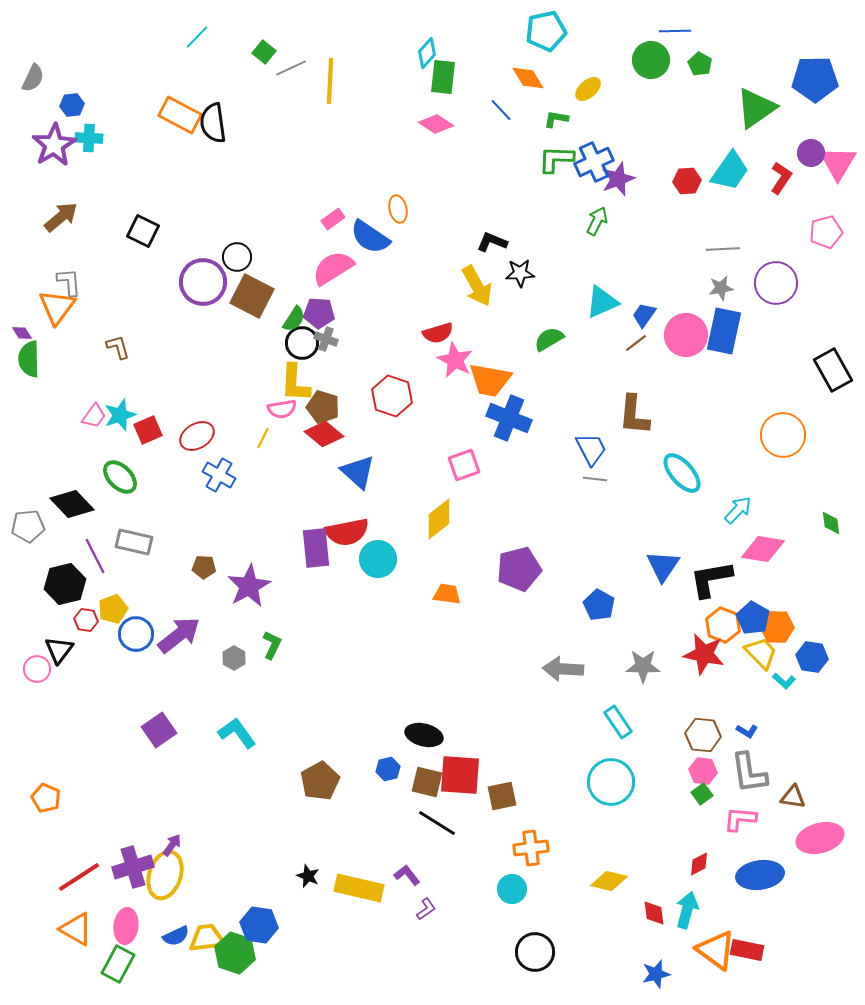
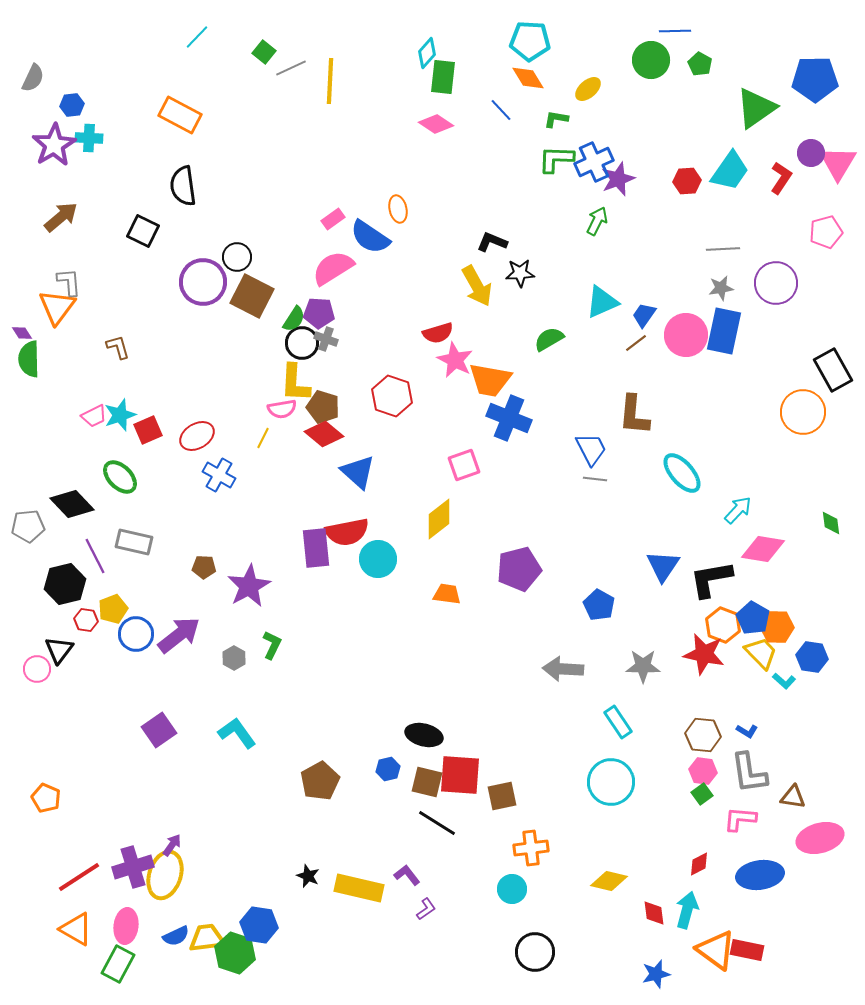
cyan pentagon at (546, 31): moved 16 px left, 10 px down; rotated 15 degrees clockwise
black semicircle at (213, 123): moved 30 px left, 63 px down
pink trapezoid at (94, 416): rotated 28 degrees clockwise
orange circle at (783, 435): moved 20 px right, 23 px up
